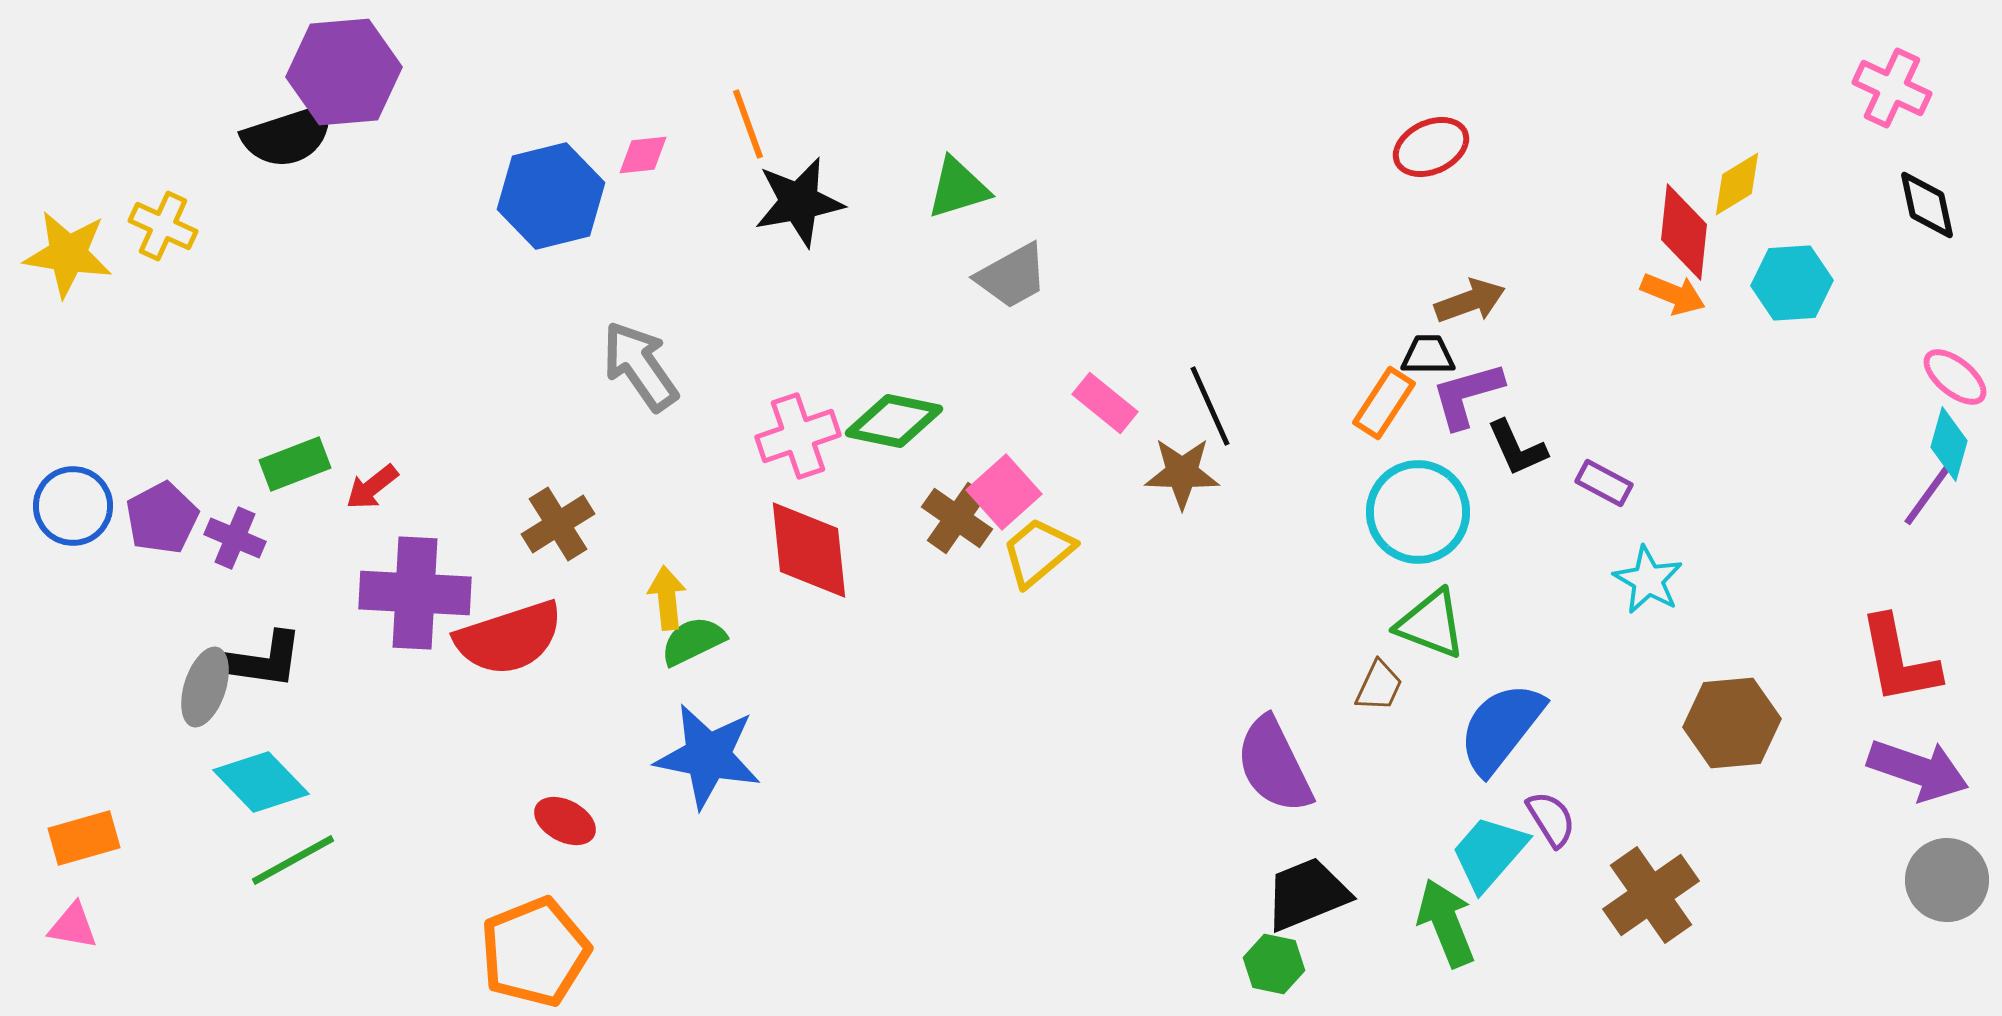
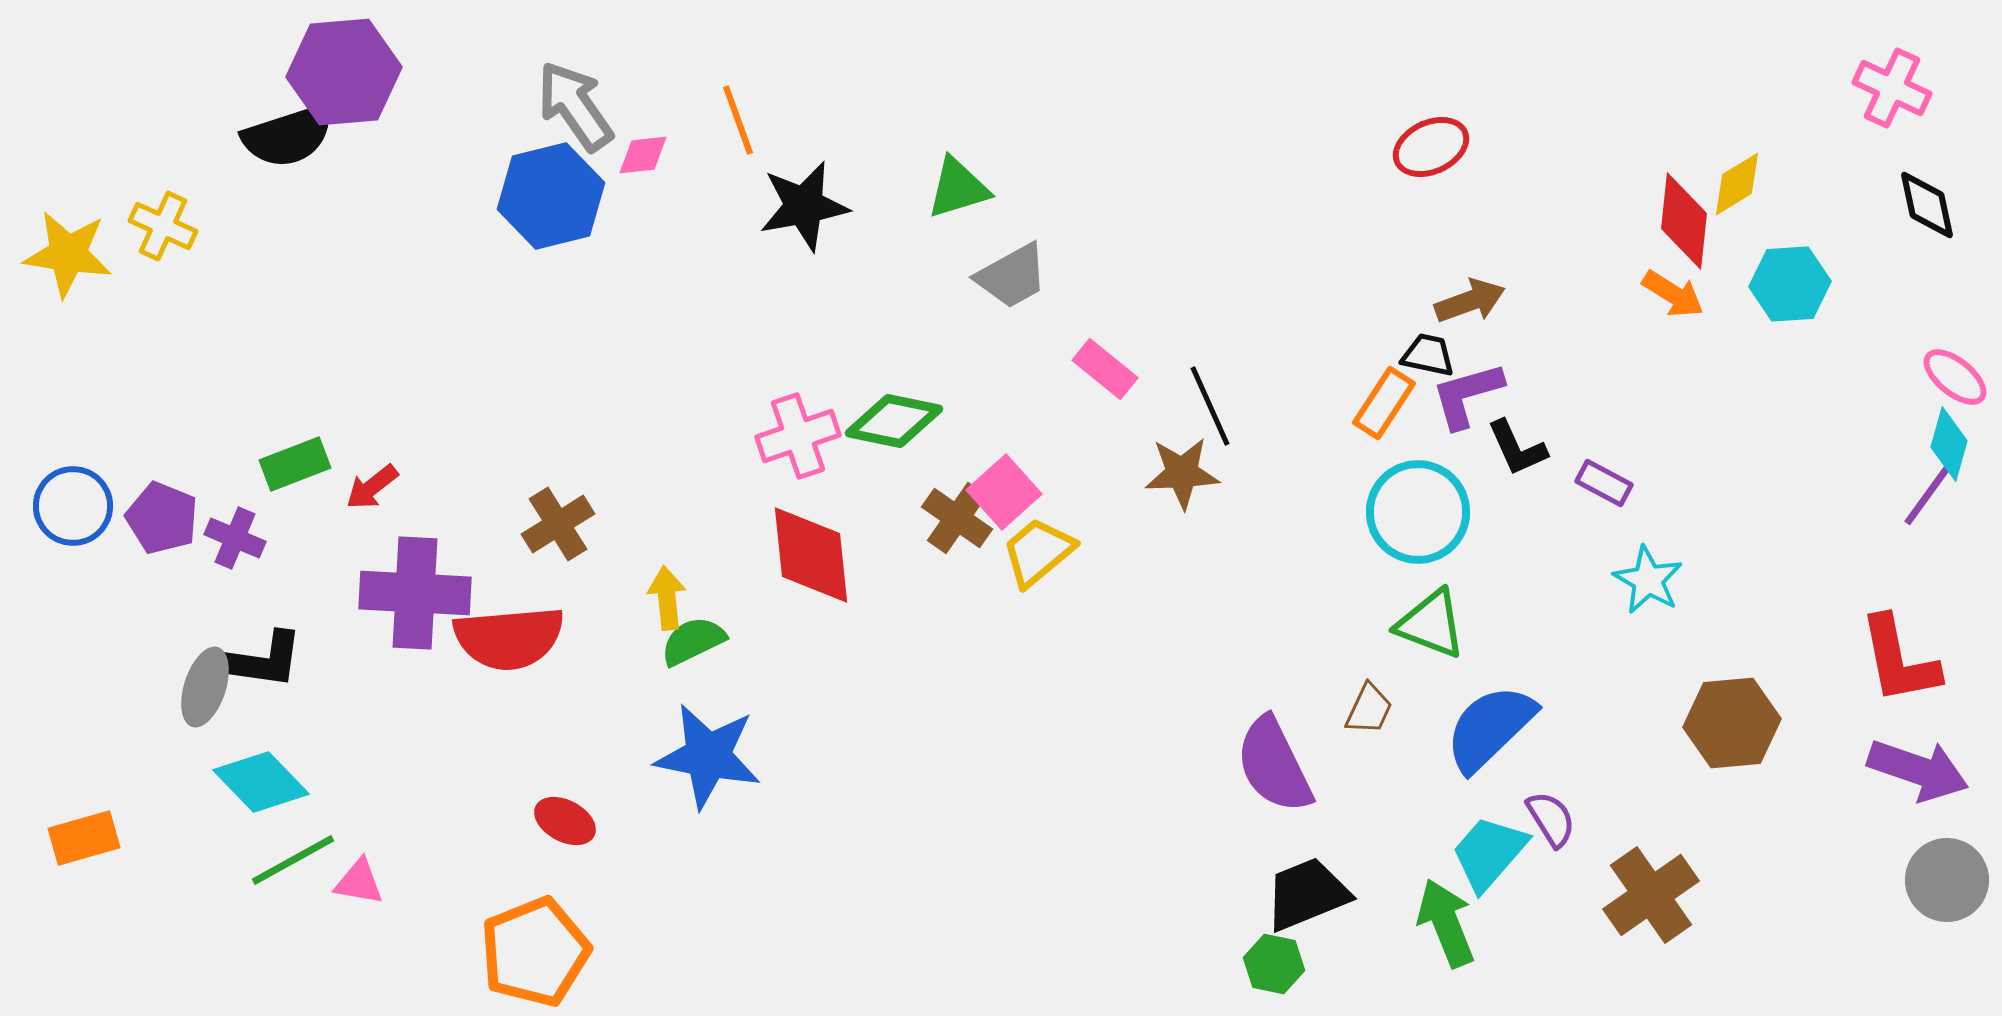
orange line at (748, 124): moved 10 px left, 4 px up
black star at (799, 202): moved 5 px right, 4 px down
red diamond at (1684, 232): moved 11 px up
cyan hexagon at (1792, 283): moved 2 px left, 1 px down
orange arrow at (1673, 294): rotated 10 degrees clockwise
black trapezoid at (1428, 355): rotated 12 degrees clockwise
gray arrow at (640, 366): moved 65 px left, 260 px up
pink rectangle at (1105, 403): moved 34 px up
brown star at (1182, 473): rotated 4 degrees counterclockwise
purple pentagon at (162, 518): rotated 22 degrees counterclockwise
red diamond at (809, 550): moved 2 px right, 5 px down
red semicircle at (509, 638): rotated 13 degrees clockwise
brown trapezoid at (1379, 686): moved 10 px left, 23 px down
blue semicircle at (1501, 728): moved 11 px left; rotated 8 degrees clockwise
pink triangle at (73, 926): moved 286 px right, 44 px up
